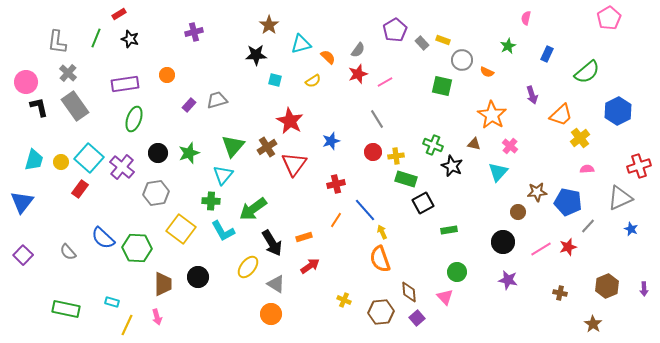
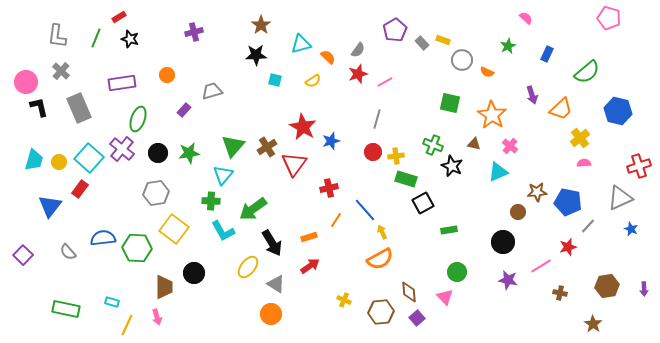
red rectangle at (119, 14): moved 3 px down
pink semicircle at (526, 18): rotated 120 degrees clockwise
pink pentagon at (609, 18): rotated 25 degrees counterclockwise
brown star at (269, 25): moved 8 px left
gray L-shape at (57, 42): moved 6 px up
gray cross at (68, 73): moved 7 px left, 2 px up
purple rectangle at (125, 84): moved 3 px left, 1 px up
green square at (442, 86): moved 8 px right, 17 px down
gray trapezoid at (217, 100): moved 5 px left, 9 px up
purple rectangle at (189, 105): moved 5 px left, 5 px down
gray rectangle at (75, 106): moved 4 px right, 2 px down; rotated 12 degrees clockwise
blue hexagon at (618, 111): rotated 20 degrees counterclockwise
orange trapezoid at (561, 115): moved 6 px up
green ellipse at (134, 119): moved 4 px right
gray line at (377, 119): rotated 48 degrees clockwise
red star at (290, 121): moved 13 px right, 6 px down
green star at (189, 153): rotated 10 degrees clockwise
yellow circle at (61, 162): moved 2 px left
purple cross at (122, 167): moved 18 px up
pink semicircle at (587, 169): moved 3 px left, 6 px up
cyan triangle at (498, 172): rotated 25 degrees clockwise
red cross at (336, 184): moved 7 px left, 4 px down
blue triangle at (22, 202): moved 28 px right, 4 px down
yellow square at (181, 229): moved 7 px left
orange rectangle at (304, 237): moved 5 px right
blue semicircle at (103, 238): rotated 130 degrees clockwise
pink line at (541, 249): moved 17 px down
orange semicircle at (380, 259): rotated 100 degrees counterclockwise
black circle at (198, 277): moved 4 px left, 4 px up
brown trapezoid at (163, 284): moved 1 px right, 3 px down
brown hexagon at (607, 286): rotated 15 degrees clockwise
